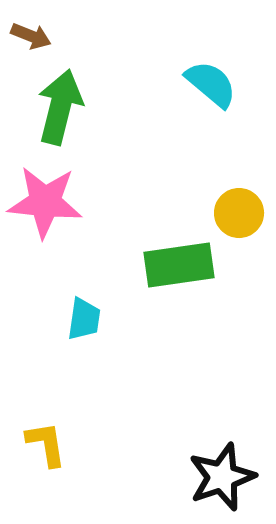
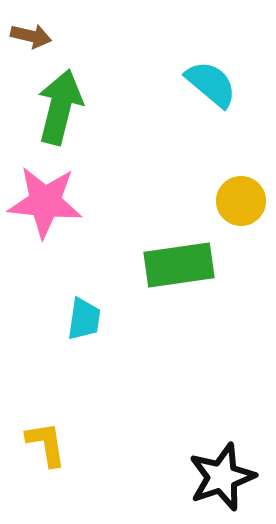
brown arrow: rotated 9 degrees counterclockwise
yellow circle: moved 2 px right, 12 px up
